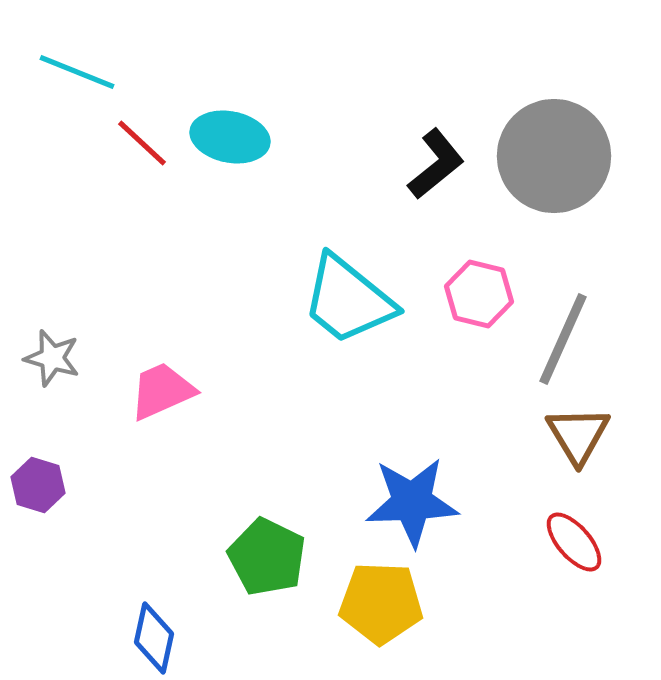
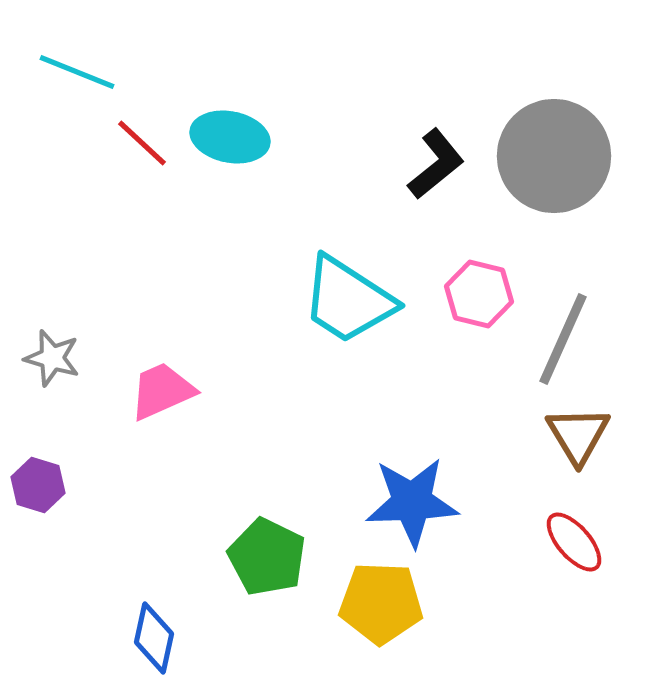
cyan trapezoid: rotated 6 degrees counterclockwise
